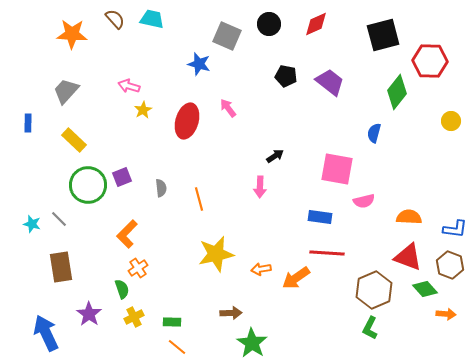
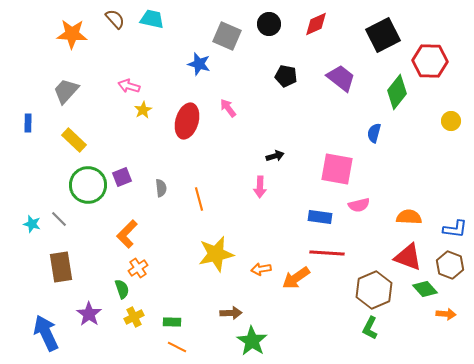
black square at (383, 35): rotated 12 degrees counterclockwise
purple trapezoid at (330, 82): moved 11 px right, 4 px up
black arrow at (275, 156): rotated 18 degrees clockwise
pink semicircle at (364, 201): moved 5 px left, 4 px down
green star at (252, 343): moved 2 px up
orange line at (177, 347): rotated 12 degrees counterclockwise
